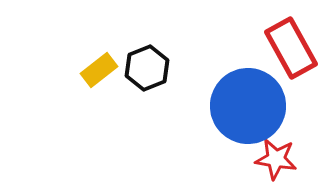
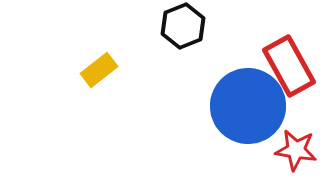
red rectangle: moved 2 px left, 18 px down
black hexagon: moved 36 px right, 42 px up
red star: moved 20 px right, 9 px up
